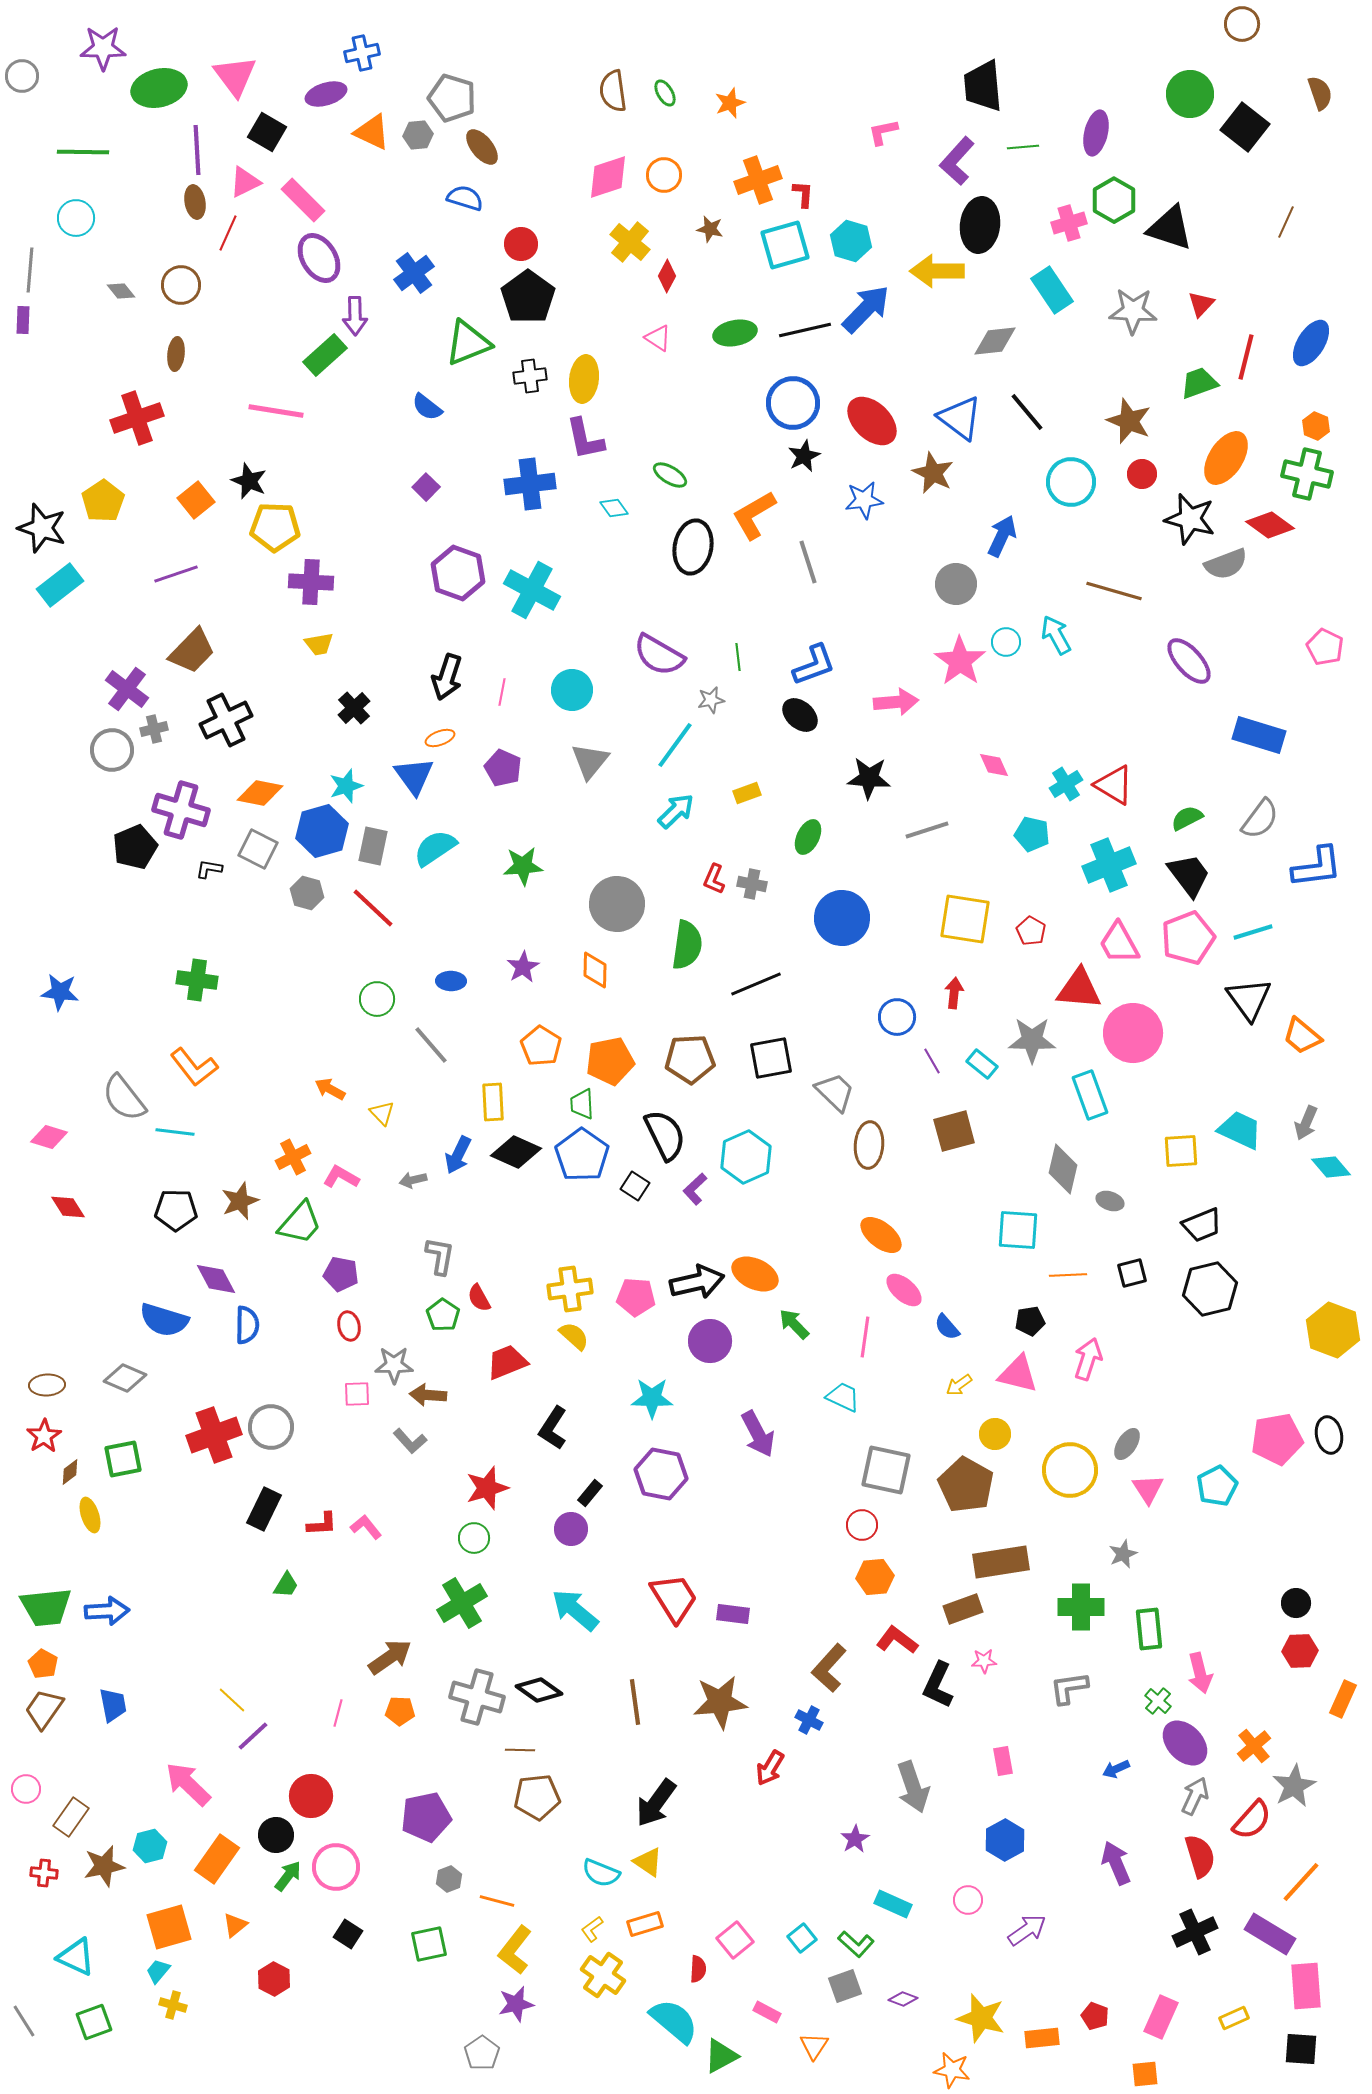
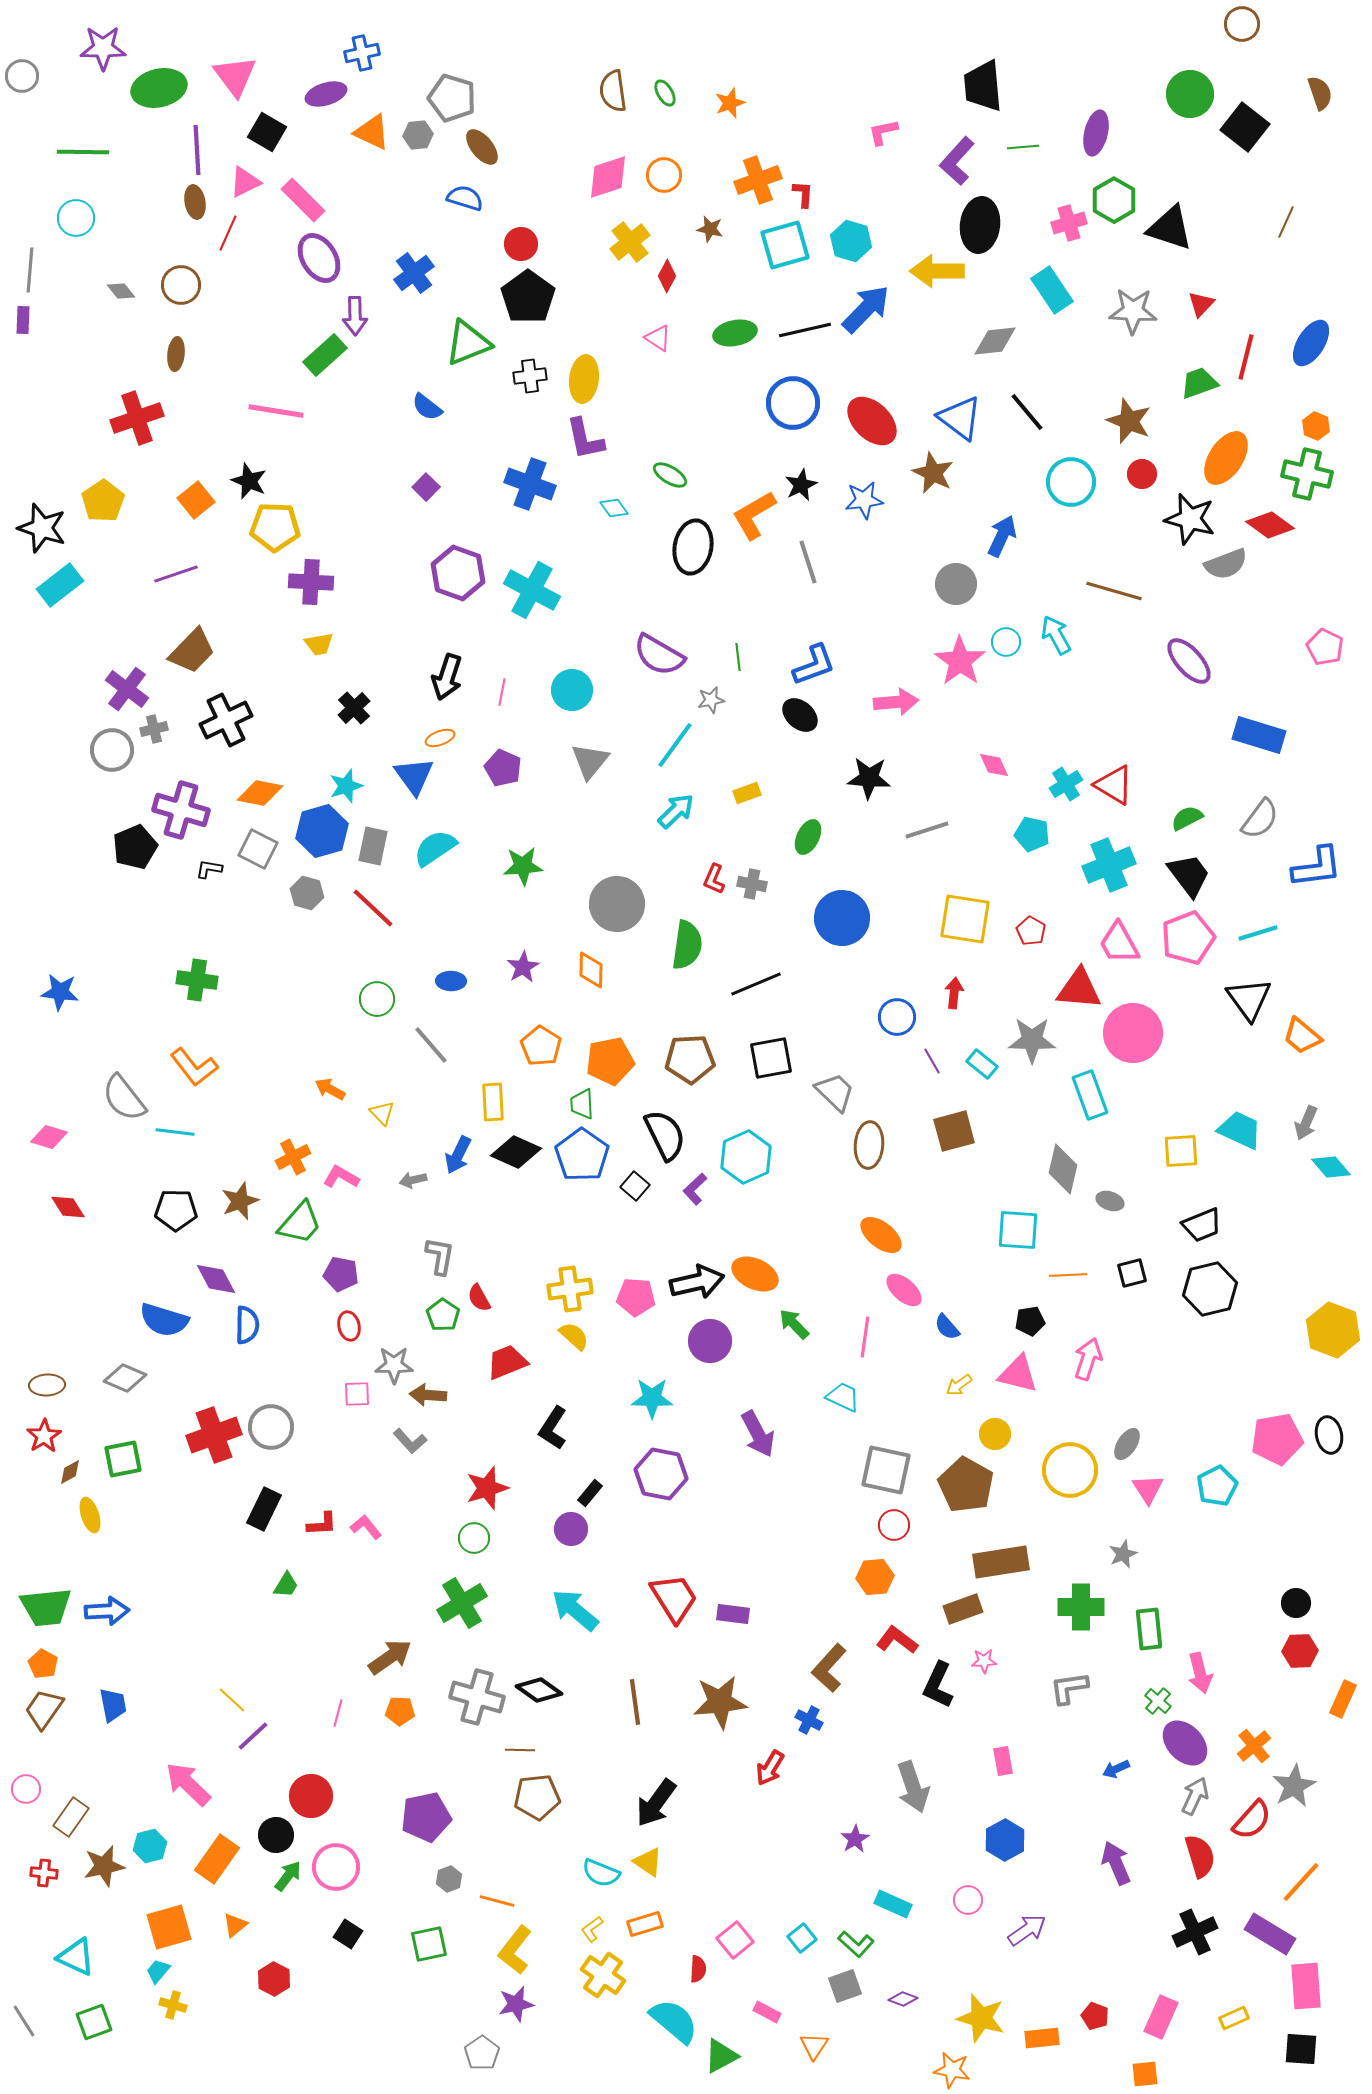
yellow cross at (630, 242): rotated 12 degrees clockwise
black star at (804, 456): moved 3 px left, 29 px down
blue cross at (530, 484): rotated 27 degrees clockwise
cyan line at (1253, 932): moved 5 px right, 1 px down
orange diamond at (595, 970): moved 4 px left
black square at (635, 1186): rotated 8 degrees clockwise
brown diamond at (70, 1472): rotated 8 degrees clockwise
red circle at (862, 1525): moved 32 px right
